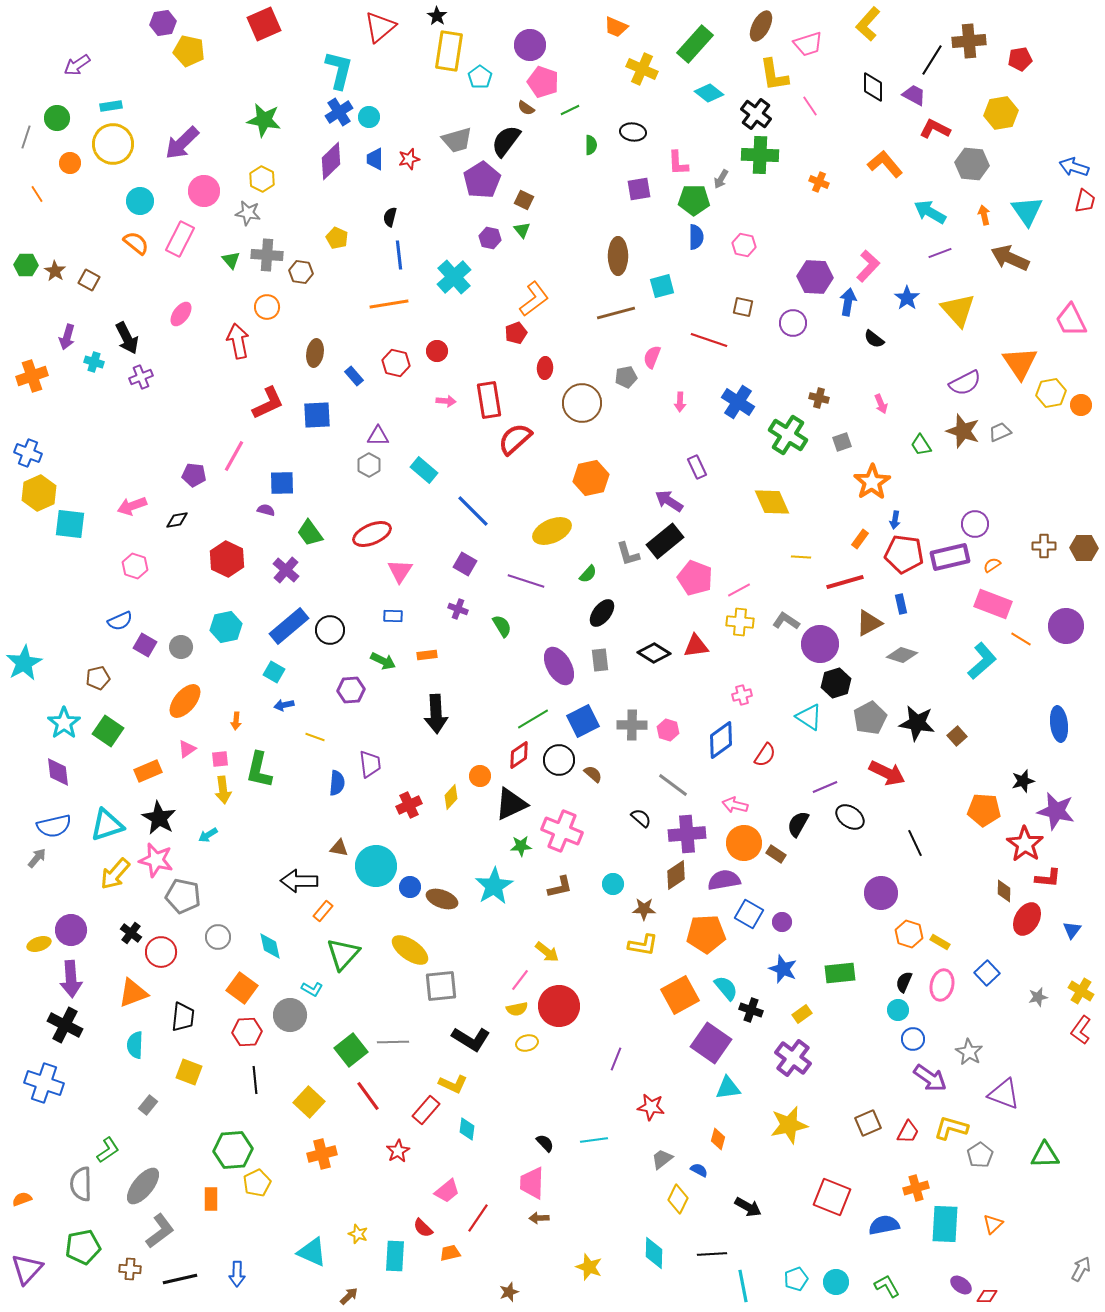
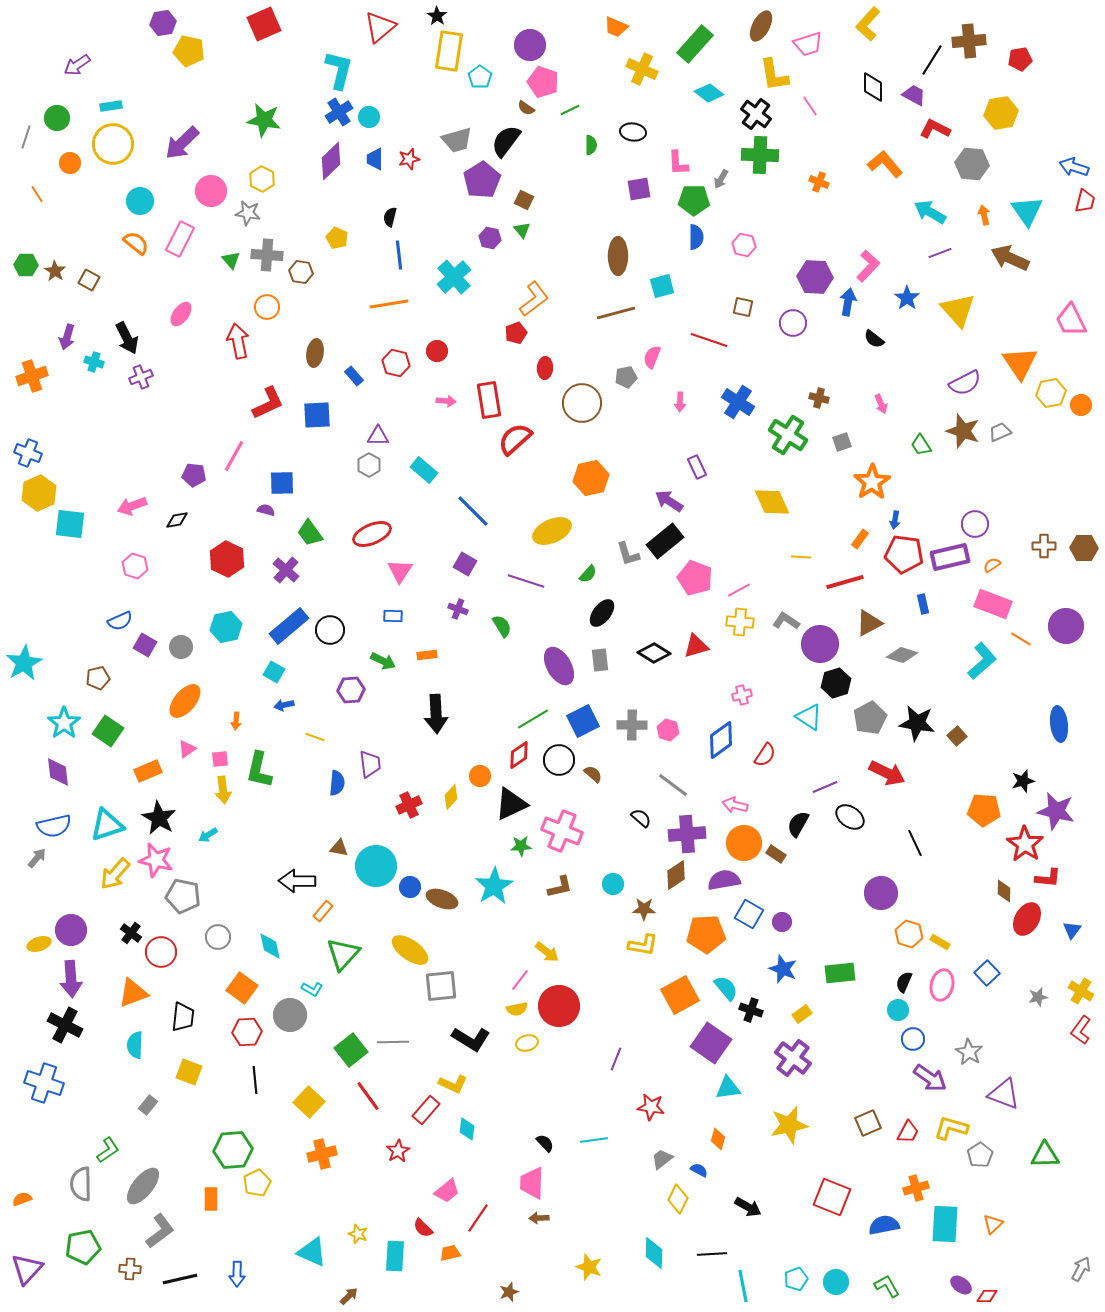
pink circle at (204, 191): moved 7 px right
blue rectangle at (901, 604): moved 22 px right
red triangle at (696, 646): rotated 8 degrees counterclockwise
black arrow at (299, 881): moved 2 px left
